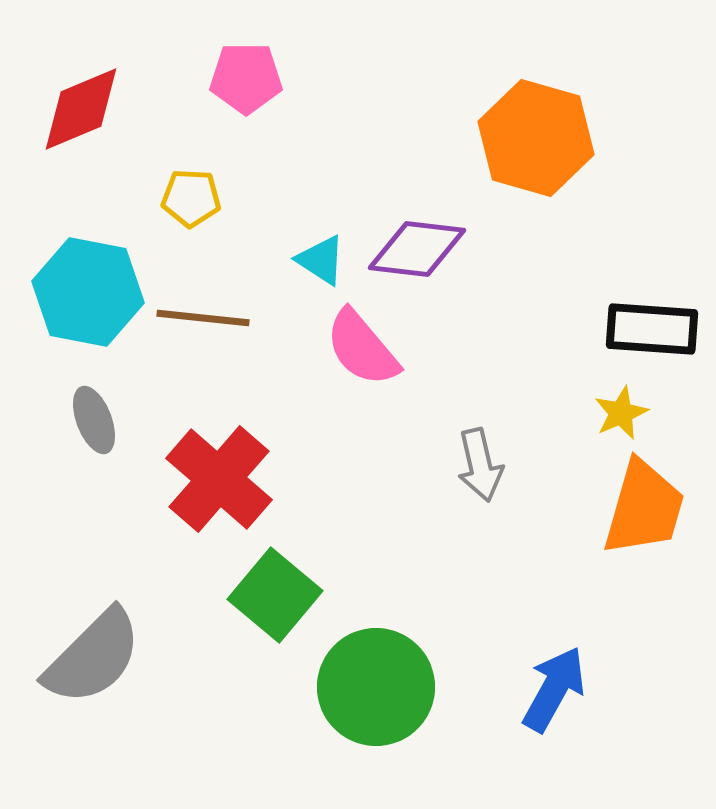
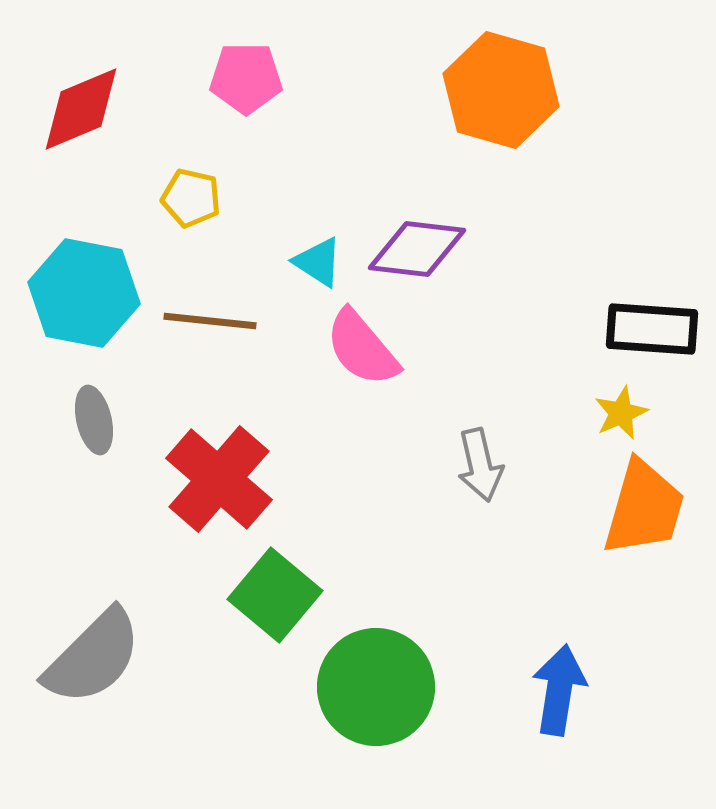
orange hexagon: moved 35 px left, 48 px up
yellow pentagon: rotated 10 degrees clockwise
cyan triangle: moved 3 px left, 2 px down
cyan hexagon: moved 4 px left, 1 px down
brown line: moved 7 px right, 3 px down
gray ellipse: rotated 8 degrees clockwise
blue arrow: moved 5 px right, 1 px down; rotated 20 degrees counterclockwise
